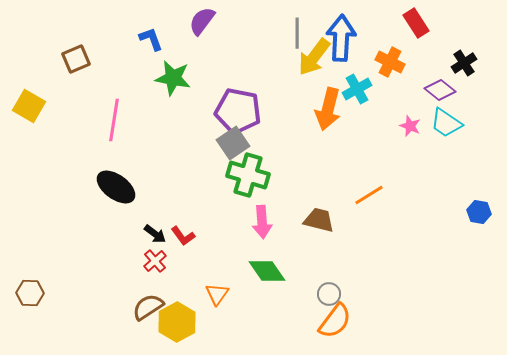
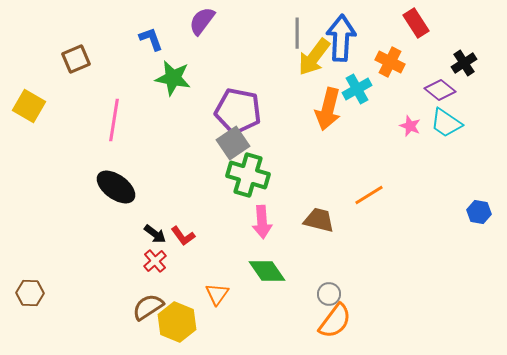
yellow hexagon: rotated 9 degrees counterclockwise
